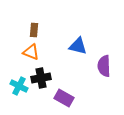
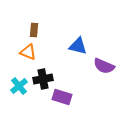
orange triangle: moved 3 px left
purple semicircle: rotated 65 degrees counterclockwise
black cross: moved 2 px right, 1 px down
cyan cross: rotated 24 degrees clockwise
purple rectangle: moved 2 px left, 1 px up; rotated 12 degrees counterclockwise
